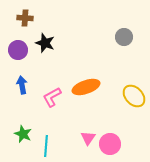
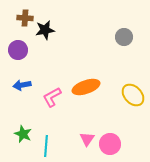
black star: moved 13 px up; rotated 30 degrees counterclockwise
blue arrow: rotated 90 degrees counterclockwise
yellow ellipse: moved 1 px left, 1 px up
pink triangle: moved 1 px left, 1 px down
